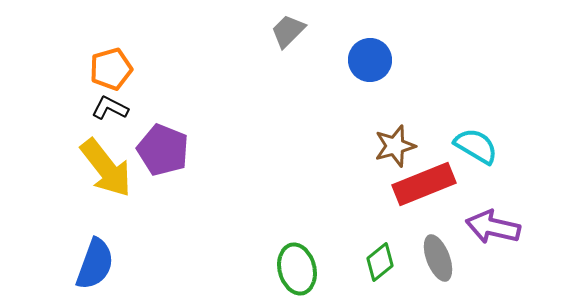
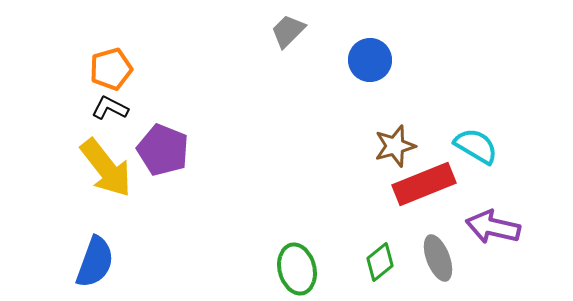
blue semicircle: moved 2 px up
